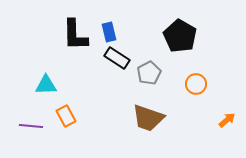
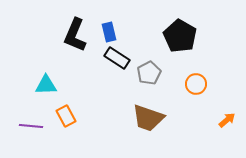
black L-shape: rotated 24 degrees clockwise
